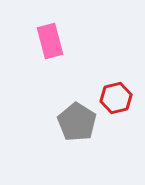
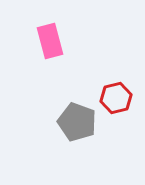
gray pentagon: rotated 12 degrees counterclockwise
